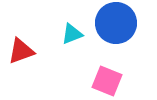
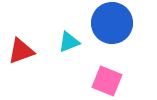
blue circle: moved 4 px left
cyan triangle: moved 3 px left, 8 px down
